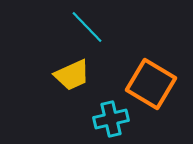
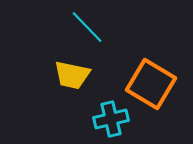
yellow trapezoid: rotated 36 degrees clockwise
